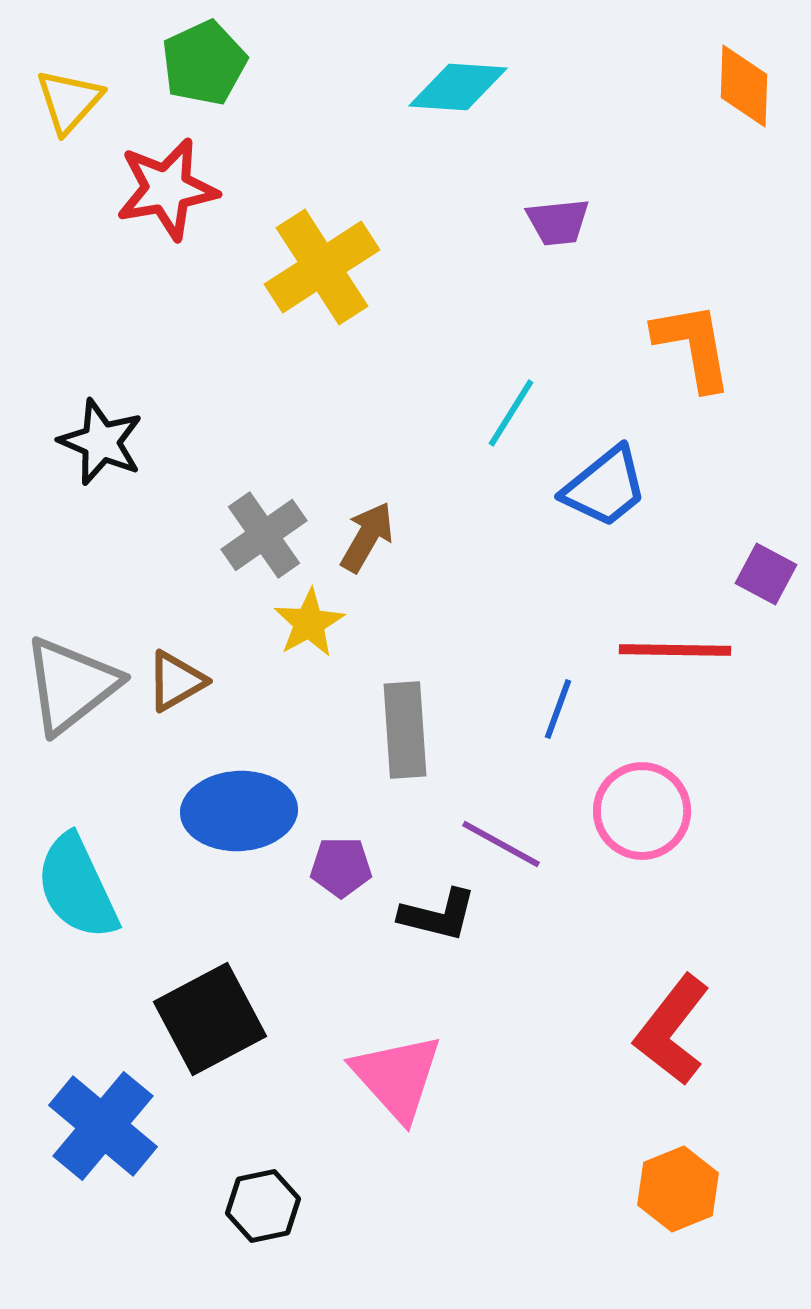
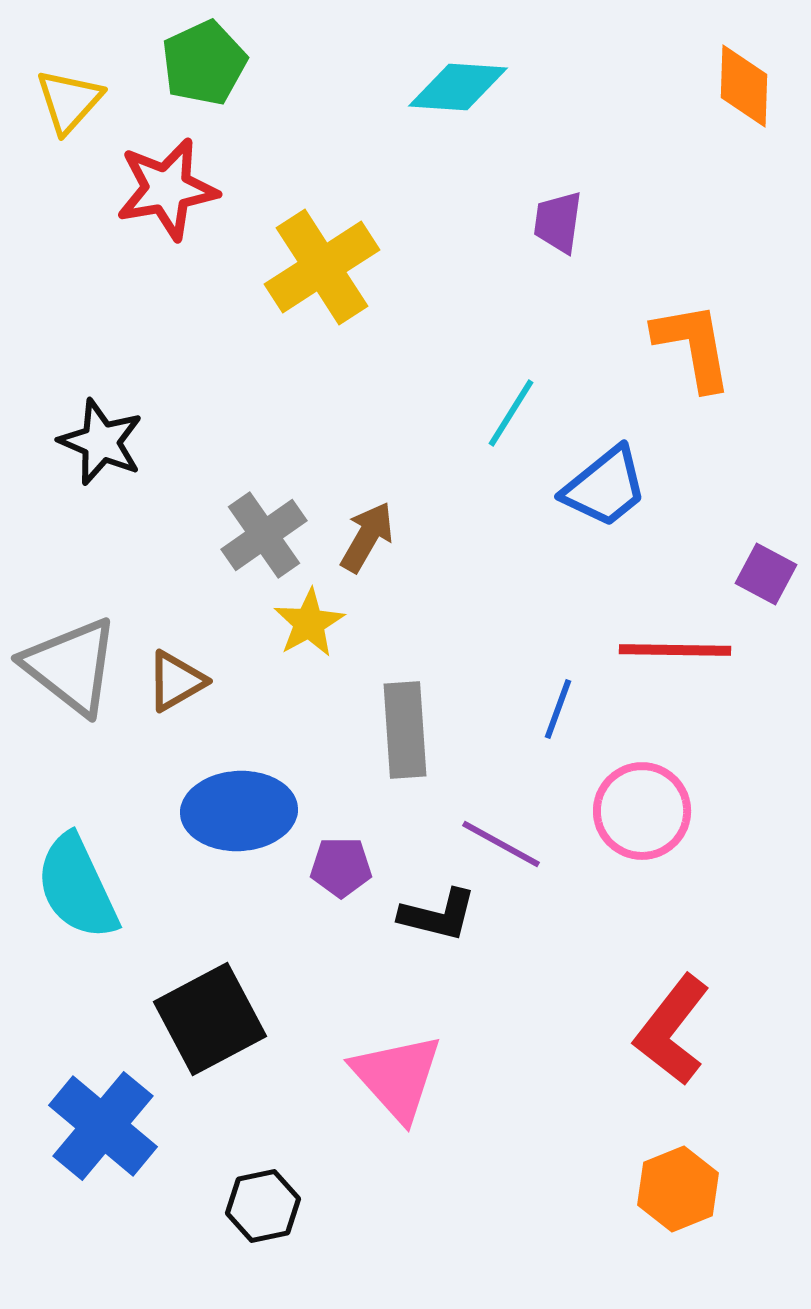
purple trapezoid: rotated 104 degrees clockwise
gray triangle: moved 19 px up; rotated 44 degrees counterclockwise
